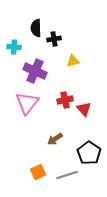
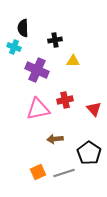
black semicircle: moved 13 px left
black cross: moved 1 px right, 1 px down
cyan cross: rotated 16 degrees clockwise
yellow triangle: rotated 16 degrees clockwise
purple cross: moved 2 px right, 1 px up
pink triangle: moved 11 px right, 6 px down; rotated 40 degrees clockwise
red triangle: moved 10 px right
brown arrow: rotated 28 degrees clockwise
gray line: moved 3 px left, 2 px up
